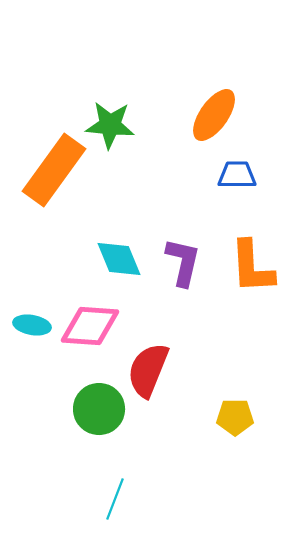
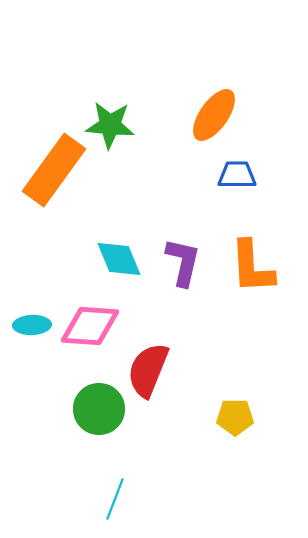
cyan ellipse: rotated 12 degrees counterclockwise
